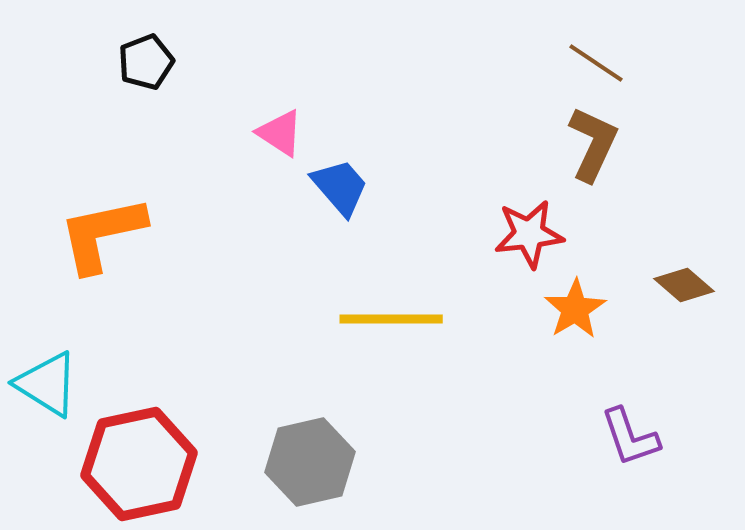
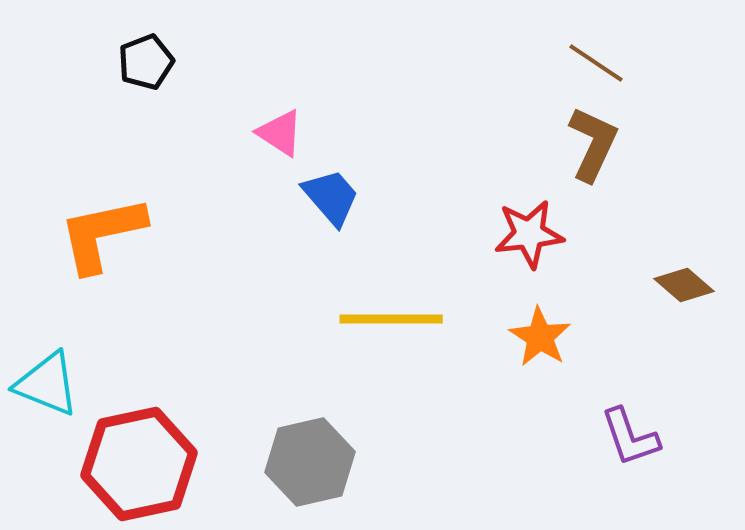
blue trapezoid: moved 9 px left, 10 px down
orange star: moved 35 px left, 28 px down; rotated 8 degrees counterclockwise
cyan triangle: rotated 10 degrees counterclockwise
